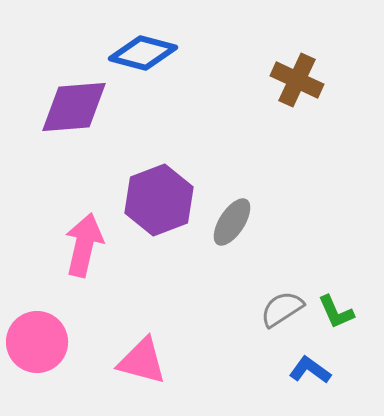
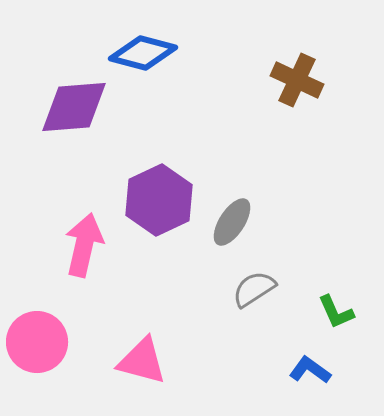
purple hexagon: rotated 4 degrees counterclockwise
gray semicircle: moved 28 px left, 20 px up
